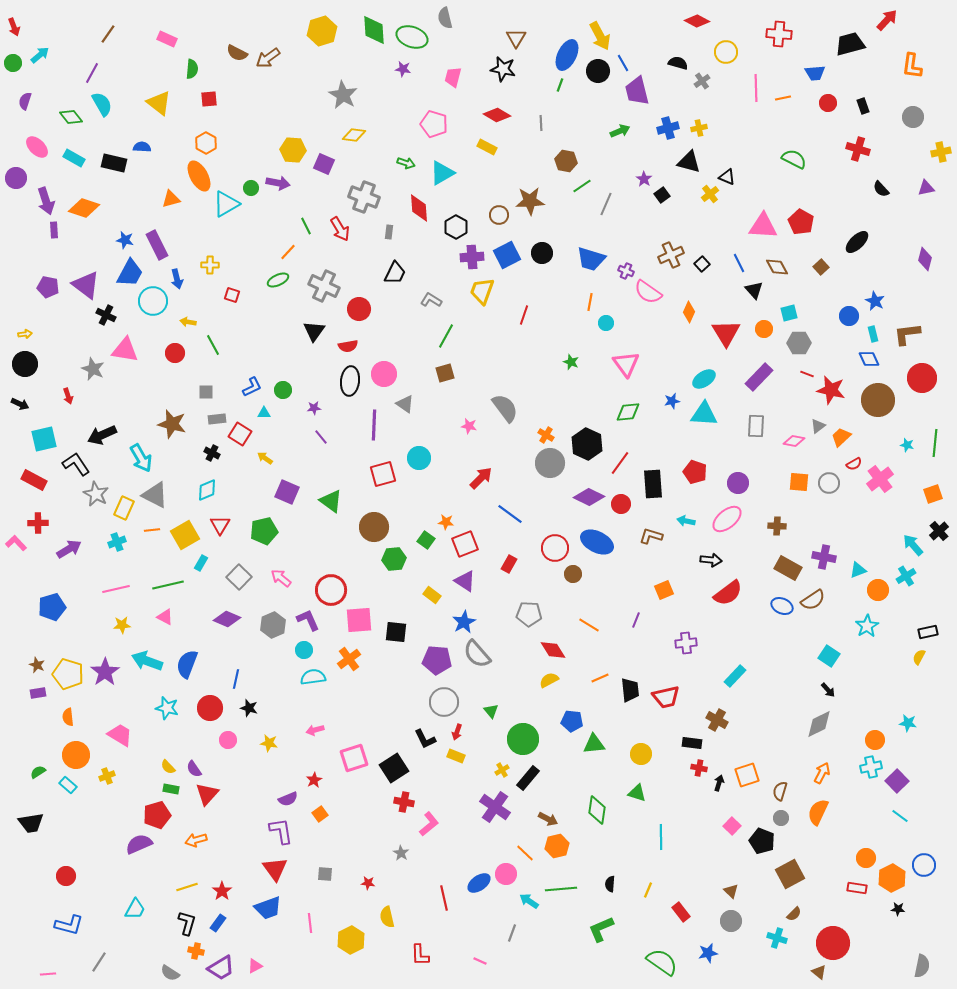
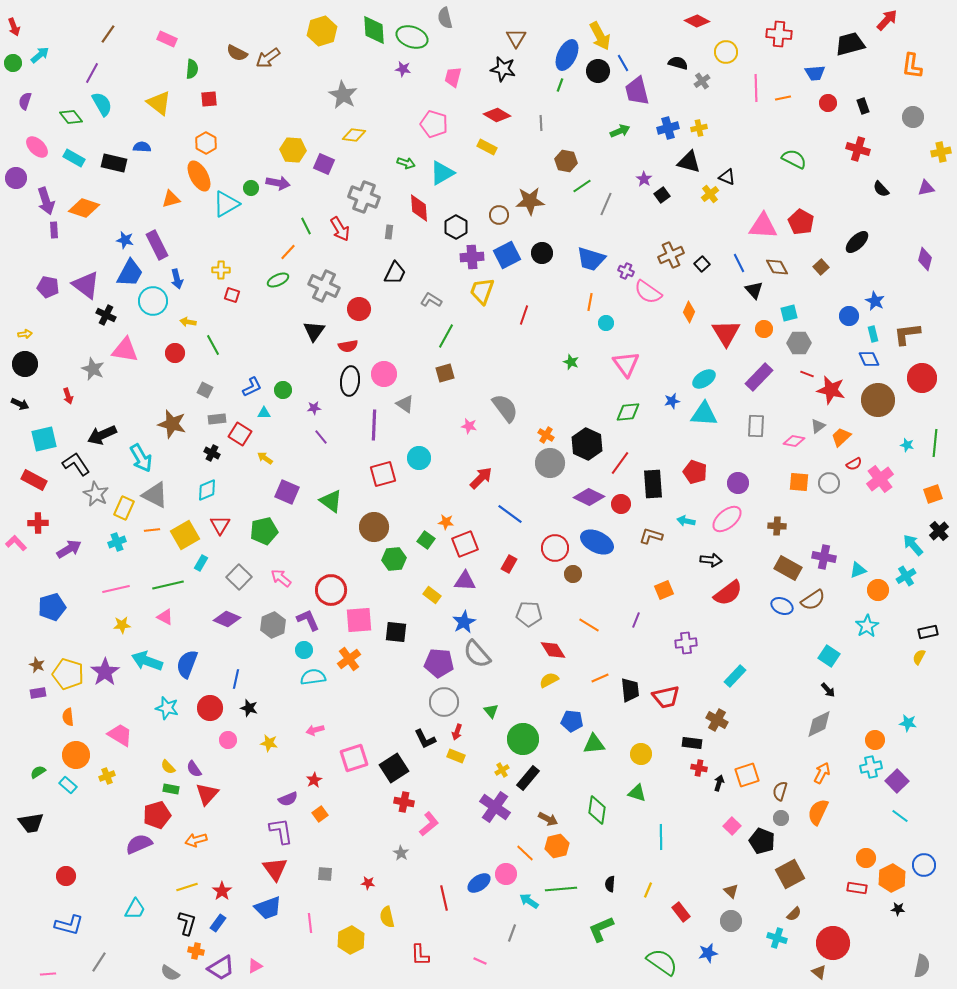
yellow cross at (210, 265): moved 11 px right, 5 px down
gray square at (206, 392): moved 1 px left, 2 px up; rotated 28 degrees clockwise
purple triangle at (465, 581): rotated 30 degrees counterclockwise
purple pentagon at (437, 660): moved 2 px right, 3 px down
